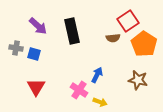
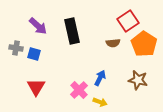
brown semicircle: moved 5 px down
blue arrow: moved 3 px right, 3 px down
pink cross: rotated 12 degrees clockwise
